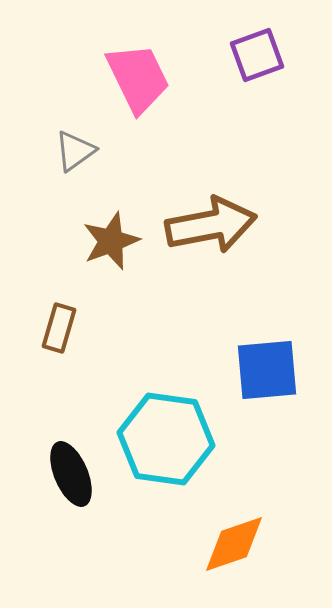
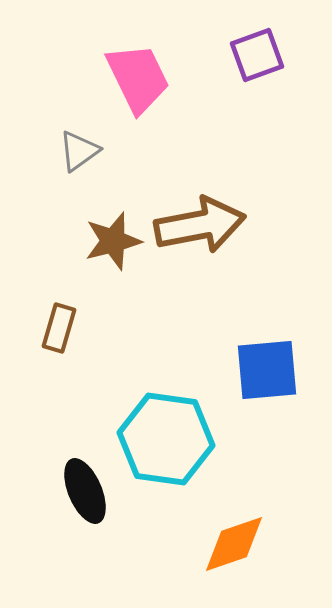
gray triangle: moved 4 px right
brown arrow: moved 11 px left
brown star: moved 2 px right; rotated 6 degrees clockwise
black ellipse: moved 14 px right, 17 px down
